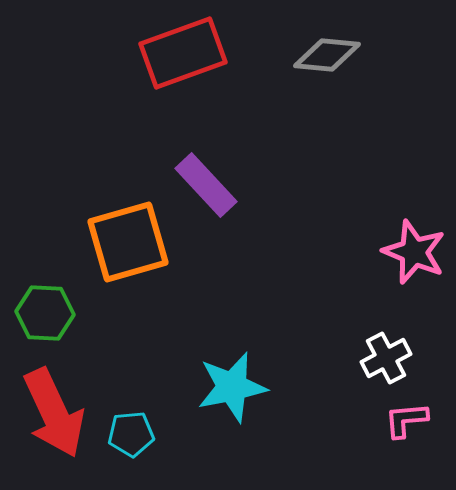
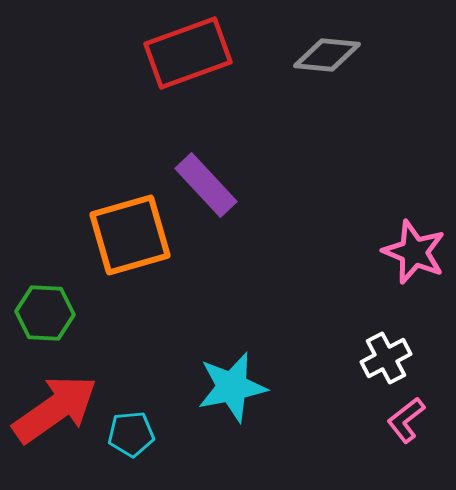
red rectangle: moved 5 px right
orange square: moved 2 px right, 7 px up
red arrow: moved 1 px right, 4 px up; rotated 100 degrees counterclockwise
pink L-shape: rotated 33 degrees counterclockwise
